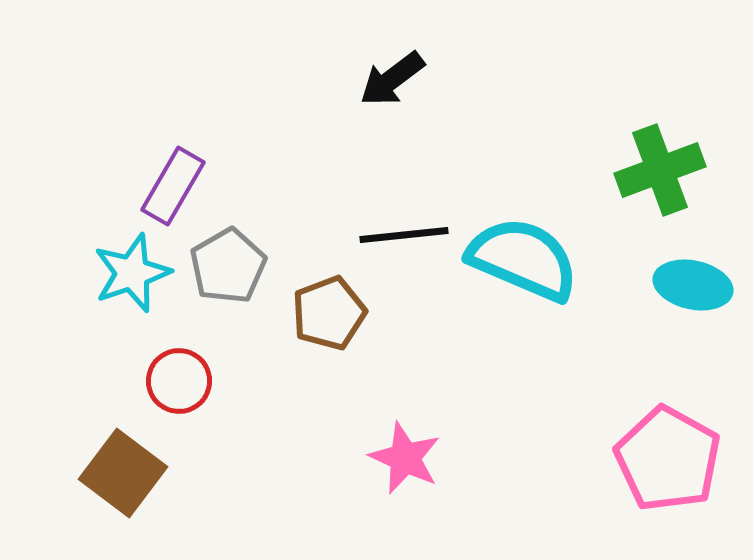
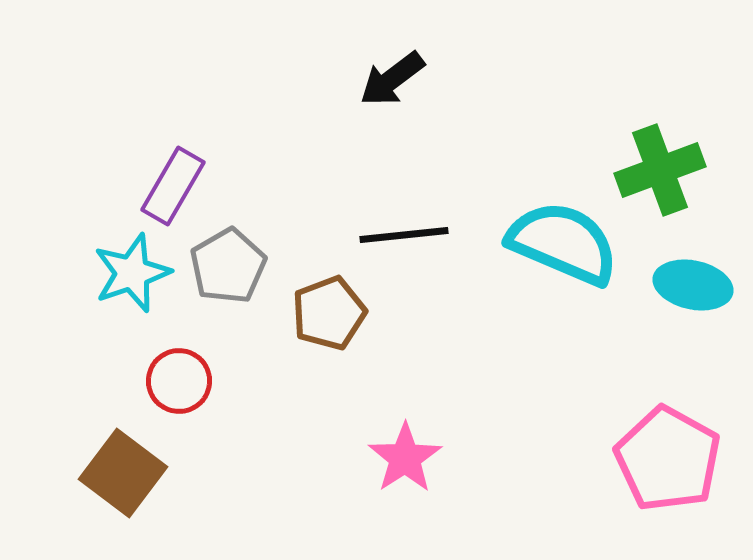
cyan semicircle: moved 40 px right, 16 px up
pink star: rotated 14 degrees clockwise
